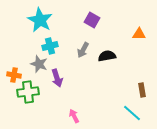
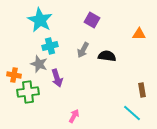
black semicircle: rotated 18 degrees clockwise
pink arrow: rotated 56 degrees clockwise
